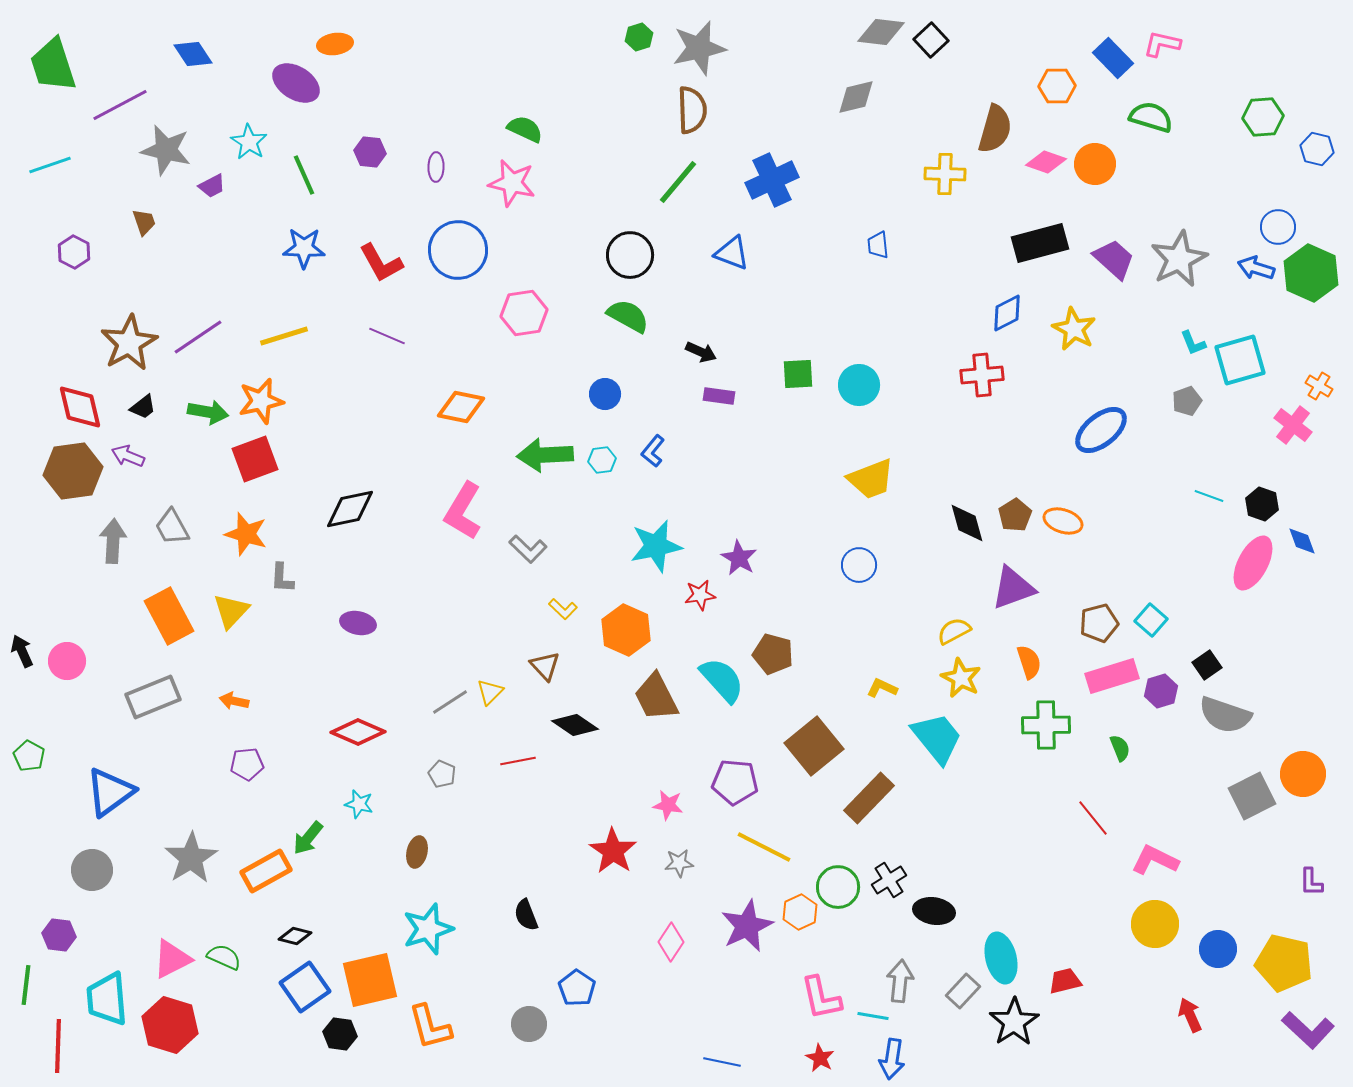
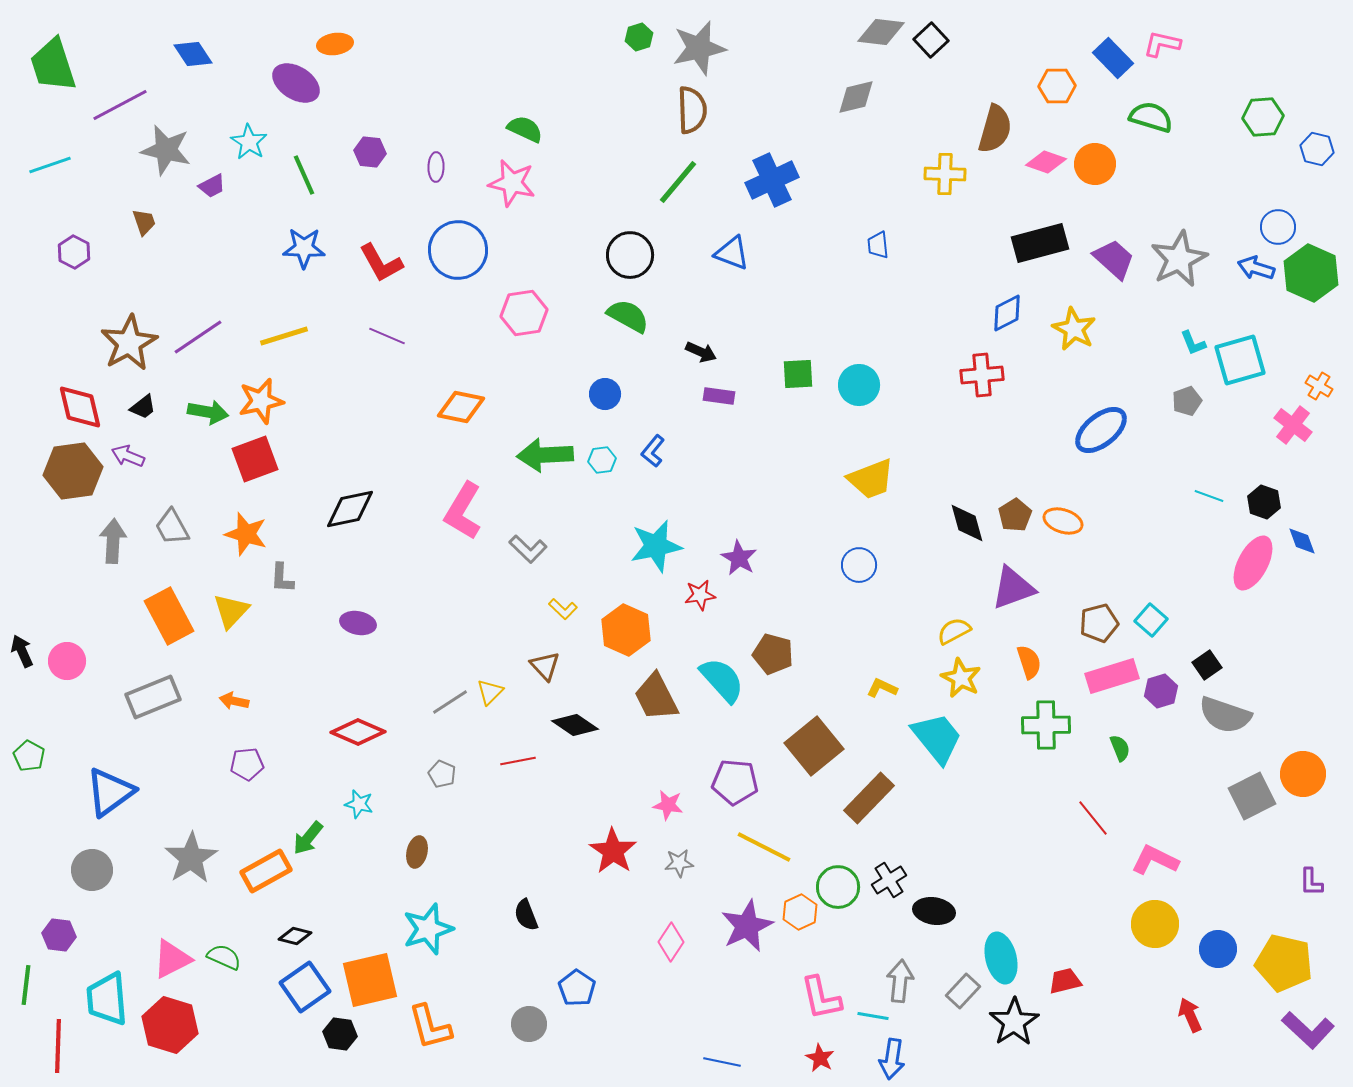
black hexagon at (1262, 504): moved 2 px right, 2 px up
